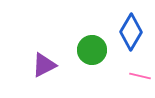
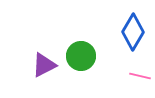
blue diamond: moved 2 px right
green circle: moved 11 px left, 6 px down
